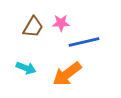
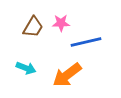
blue line: moved 2 px right
orange arrow: moved 1 px down
